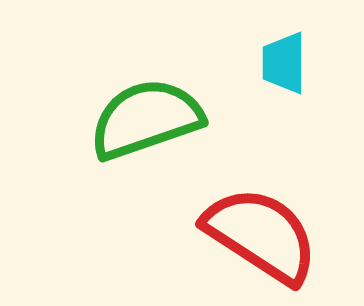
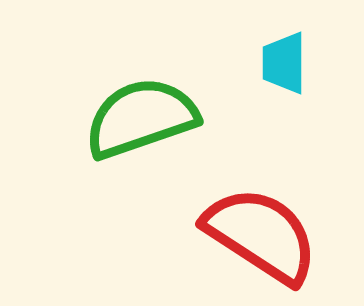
green semicircle: moved 5 px left, 1 px up
